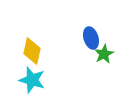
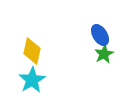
blue ellipse: moved 9 px right, 3 px up; rotated 15 degrees counterclockwise
cyan star: rotated 24 degrees clockwise
